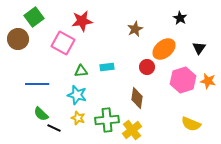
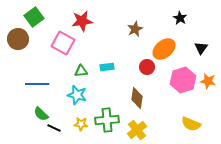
black triangle: moved 2 px right
yellow star: moved 3 px right, 6 px down; rotated 16 degrees counterclockwise
yellow cross: moved 5 px right
